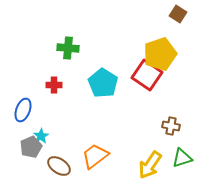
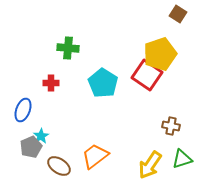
red cross: moved 3 px left, 2 px up
green triangle: moved 1 px down
